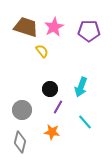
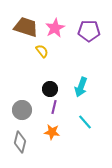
pink star: moved 1 px right, 1 px down
purple line: moved 4 px left; rotated 16 degrees counterclockwise
